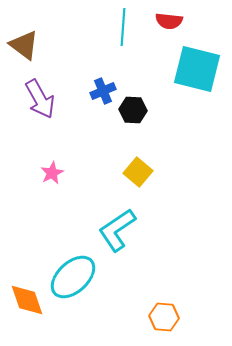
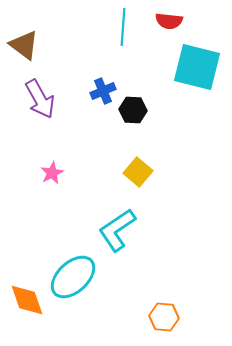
cyan square: moved 2 px up
